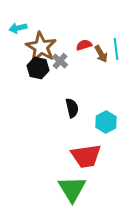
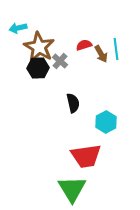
brown star: moved 2 px left
black hexagon: rotated 15 degrees counterclockwise
black semicircle: moved 1 px right, 5 px up
